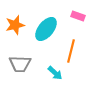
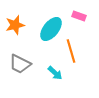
pink rectangle: moved 1 px right
cyan ellipse: moved 5 px right
orange line: rotated 30 degrees counterclockwise
gray trapezoid: rotated 25 degrees clockwise
